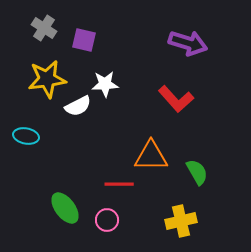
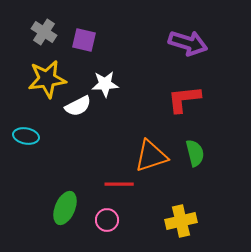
gray cross: moved 4 px down
red L-shape: moved 8 px right; rotated 126 degrees clockwise
orange triangle: rotated 18 degrees counterclockwise
green semicircle: moved 2 px left, 19 px up; rotated 16 degrees clockwise
green ellipse: rotated 60 degrees clockwise
